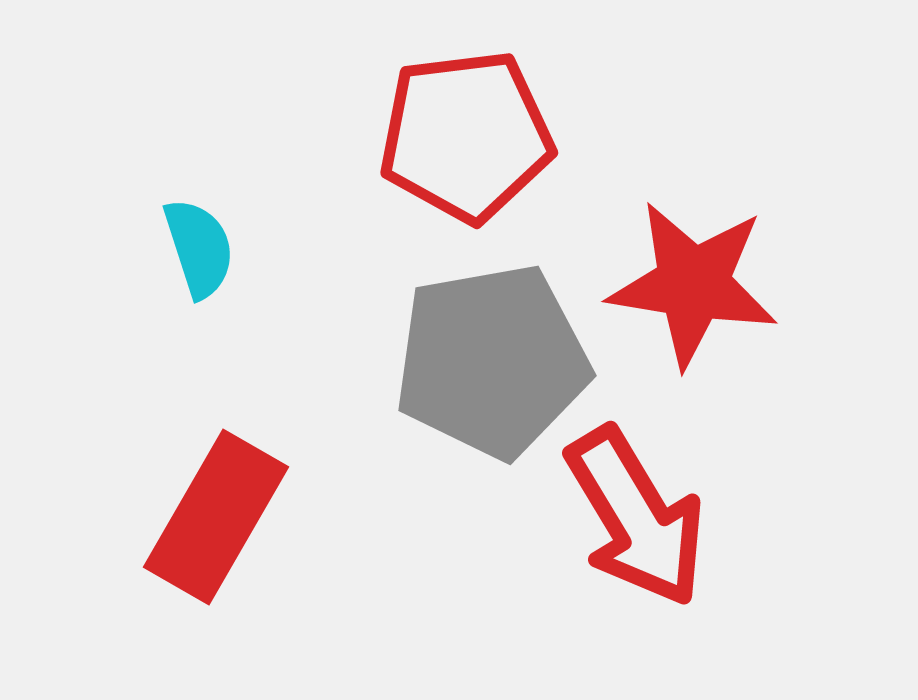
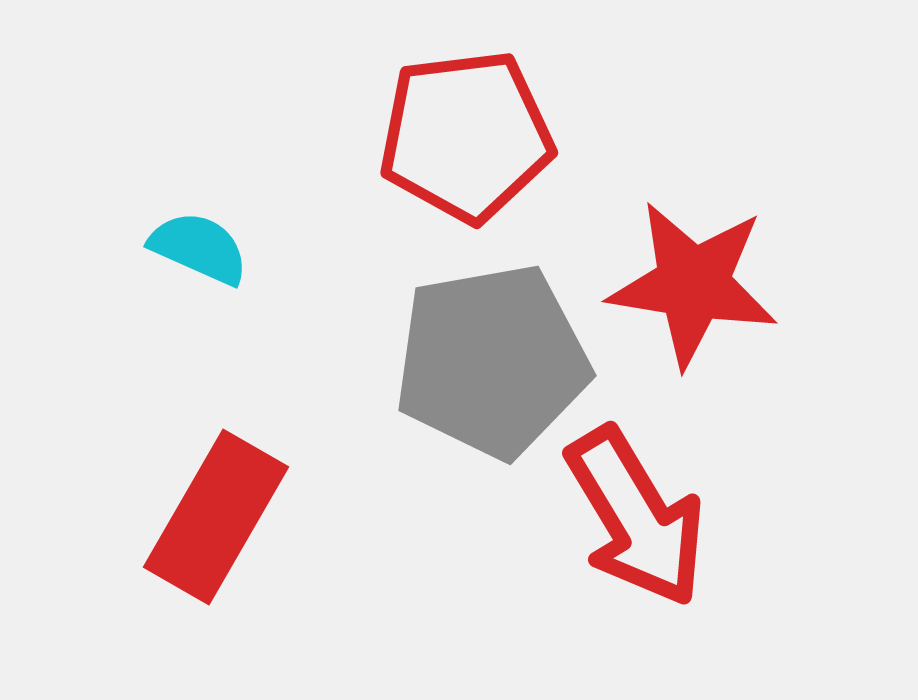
cyan semicircle: rotated 48 degrees counterclockwise
